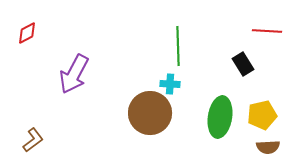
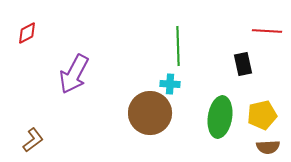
black rectangle: rotated 20 degrees clockwise
